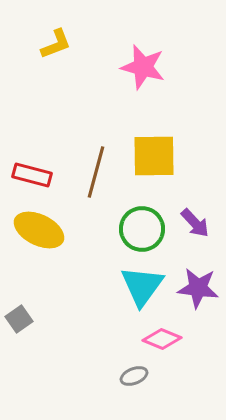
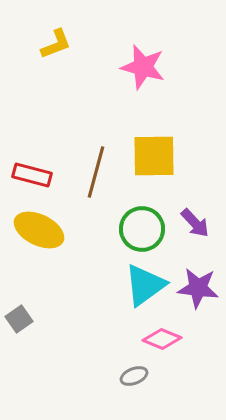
cyan triangle: moved 3 px right, 1 px up; rotated 18 degrees clockwise
